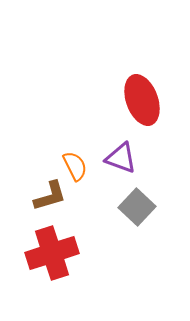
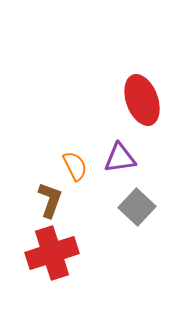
purple triangle: moved 1 px left; rotated 28 degrees counterclockwise
brown L-shape: moved 4 px down; rotated 54 degrees counterclockwise
